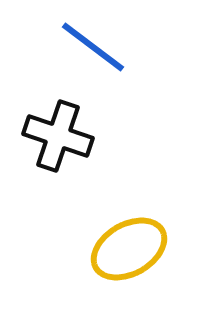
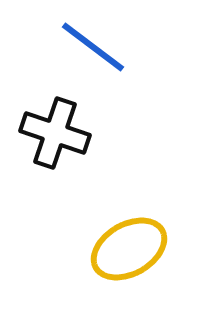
black cross: moved 3 px left, 3 px up
